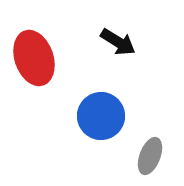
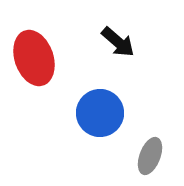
black arrow: rotated 9 degrees clockwise
blue circle: moved 1 px left, 3 px up
